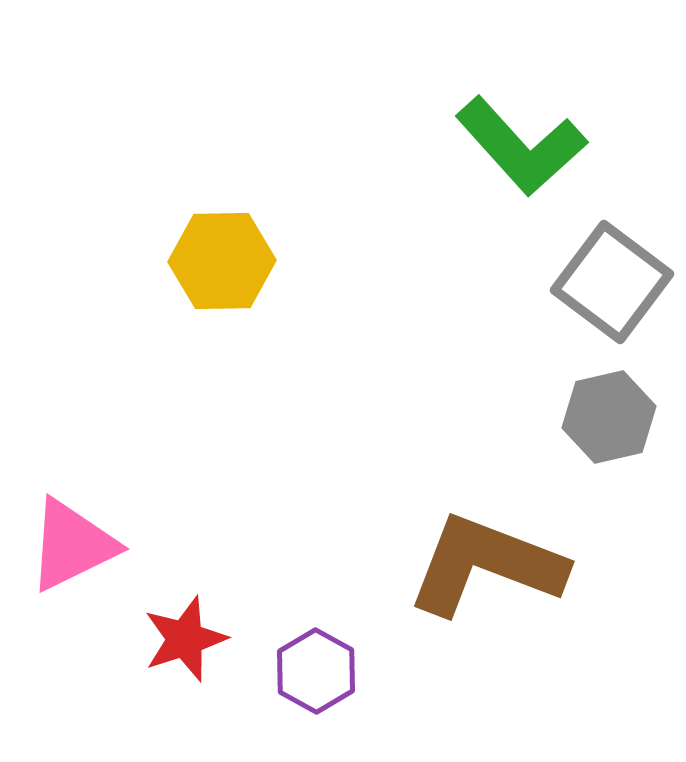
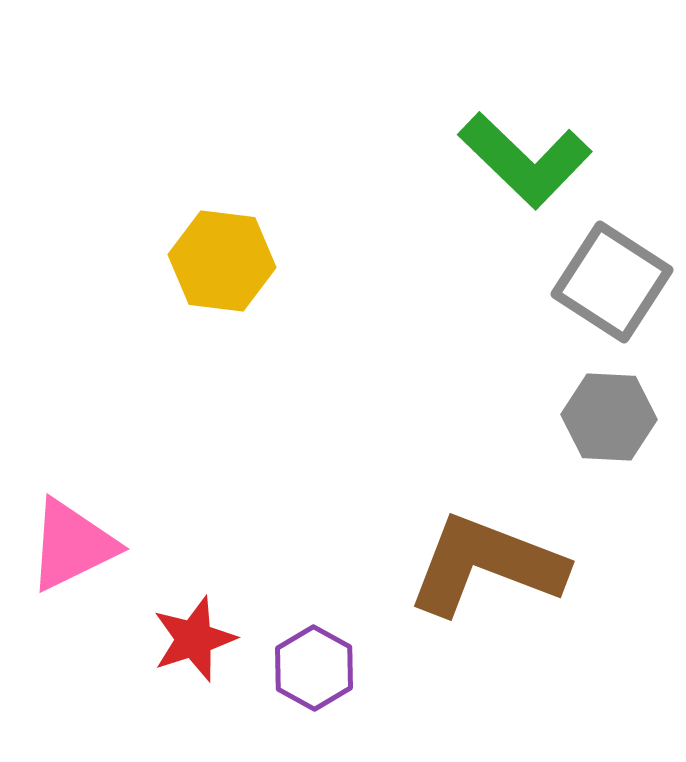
green L-shape: moved 4 px right, 14 px down; rotated 4 degrees counterclockwise
yellow hexagon: rotated 8 degrees clockwise
gray square: rotated 4 degrees counterclockwise
gray hexagon: rotated 16 degrees clockwise
red star: moved 9 px right
purple hexagon: moved 2 px left, 3 px up
